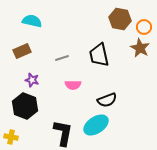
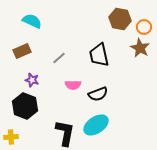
cyan semicircle: rotated 12 degrees clockwise
gray line: moved 3 px left; rotated 24 degrees counterclockwise
black semicircle: moved 9 px left, 6 px up
black L-shape: moved 2 px right
yellow cross: rotated 16 degrees counterclockwise
